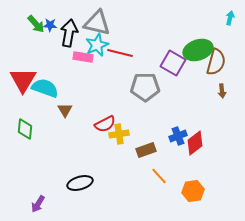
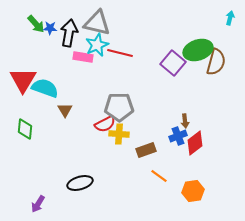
blue star: moved 3 px down
purple square: rotated 10 degrees clockwise
gray pentagon: moved 26 px left, 20 px down
brown arrow: moved 37 px left, 30 px down
yellow cross: rotated 12 degrees clockwise
orange line: rotated 12 degrees counterclockwise
